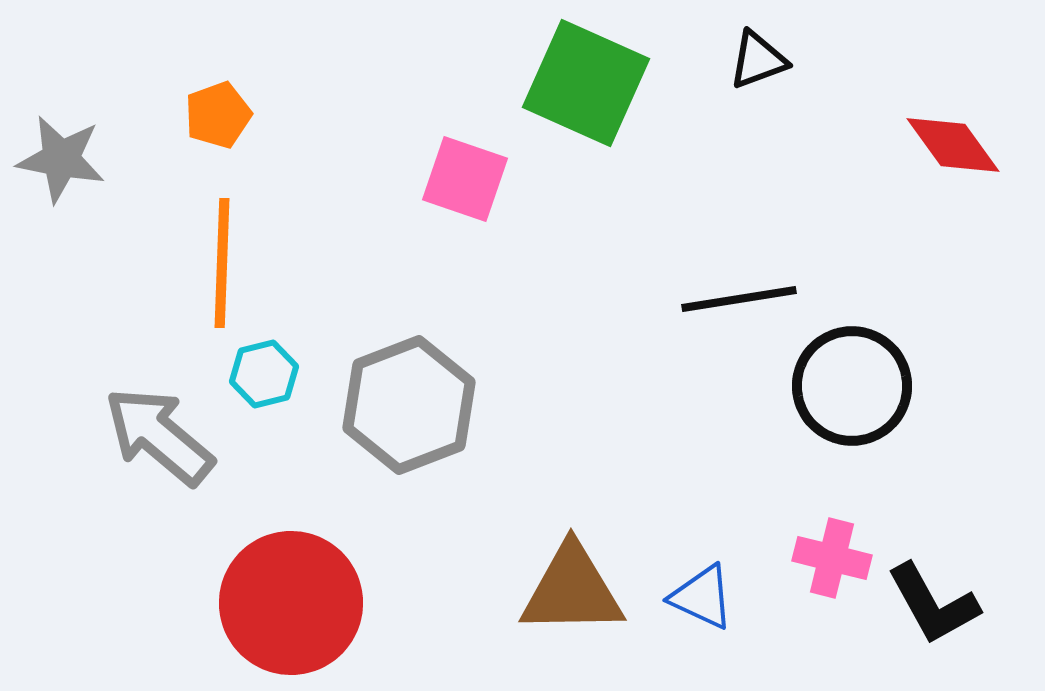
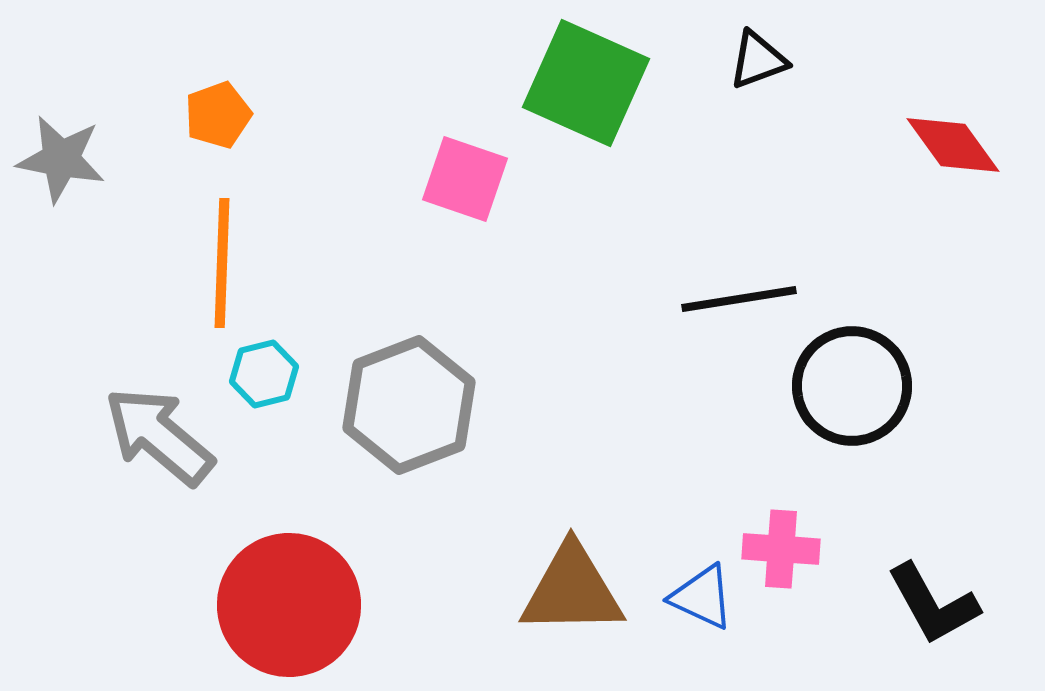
pink cross: moved 51 px left, 9 px up; rotated 10 degrees counterclockwise
red circle: moved 2 px left, 2 px down
